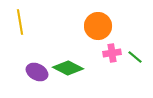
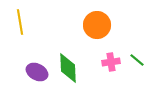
orange circle: moved 1 px left, 1 px up
pink cross: moved 1 px left, 9 px down
green line: moved 2 px right, 3 px down
green diamond: rotated 60 degrees clockwise
